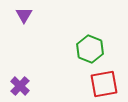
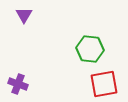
green hexagon: rotated 16 degrees counterclockwise
purple cross: moved 2 px left, 2 px up; rotated 24 degrees counterclockwise
